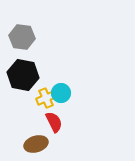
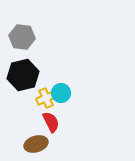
black hexagon: rotated 24 degrees counterclockwise
red semicircle: moved 3 px left
